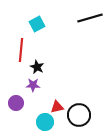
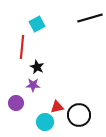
red line: moved 1 px right, 3 px up
